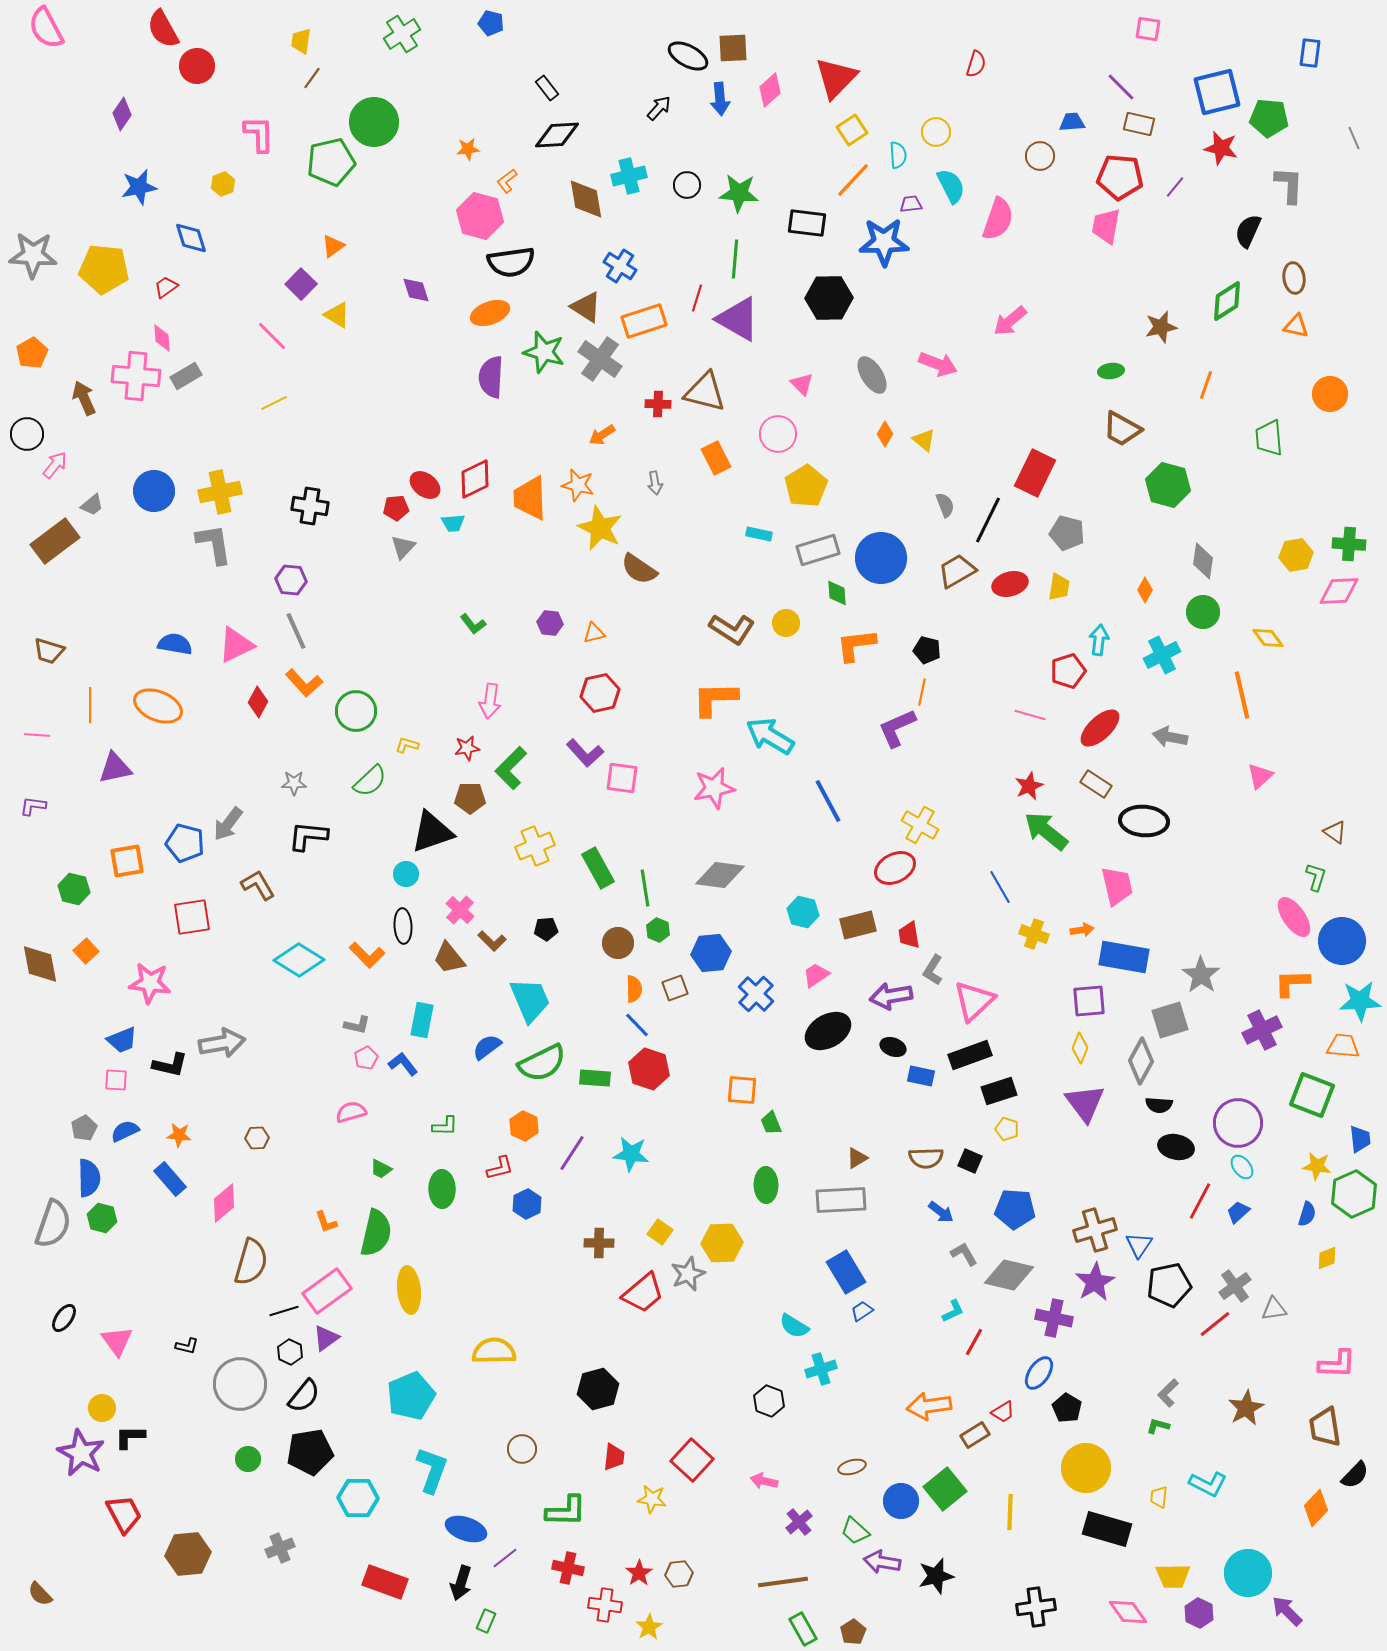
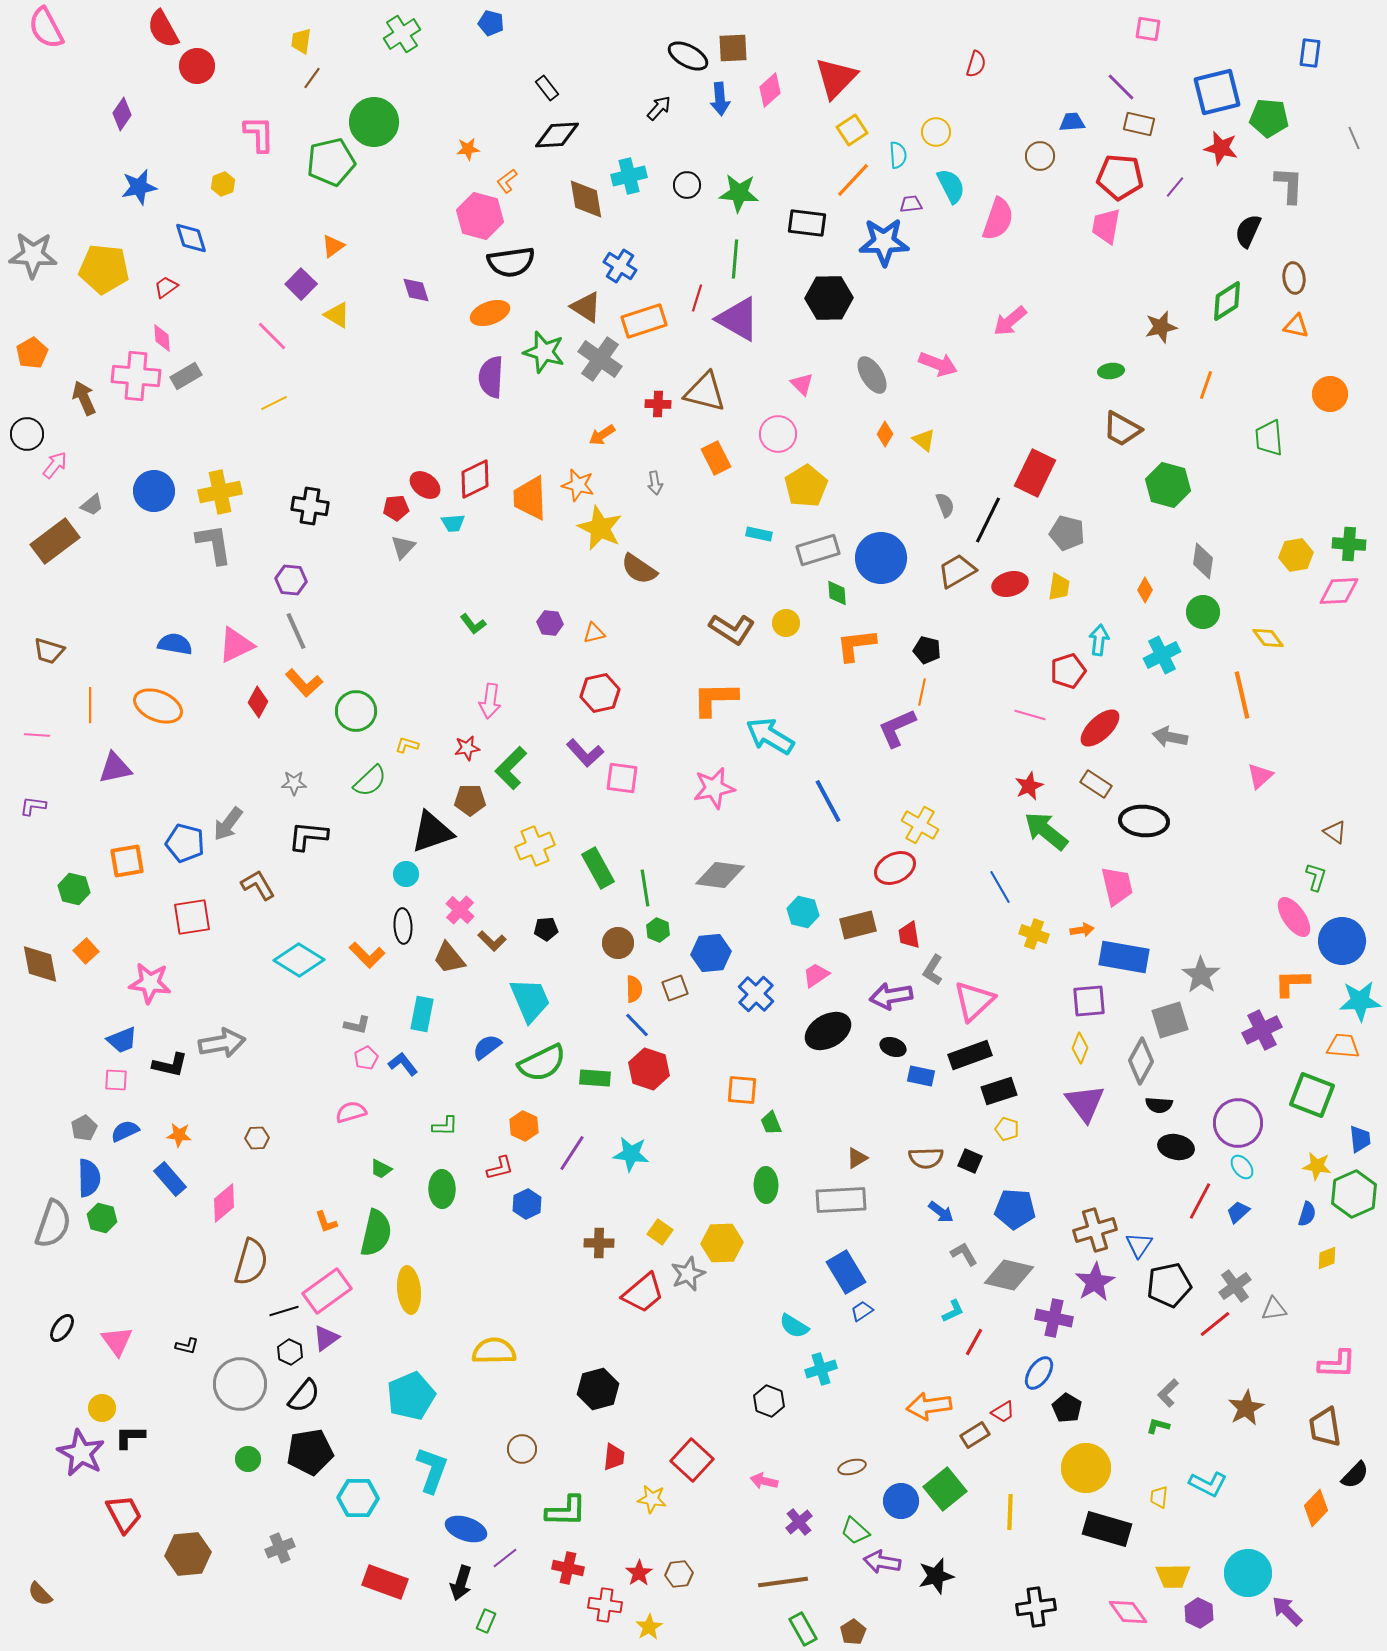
brown pentagon at (470, 798): moved 2 px down
cyan rectangle at (422, 1020): moved 6 px up
black ellipse at (64, 1318): moved 2 px left, 10 px down
